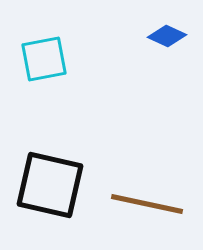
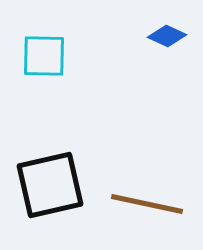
cyan square: moved 3 px up; rotated 12 degrees clockwise
black square: rotated 26 degrees counterclockwise
